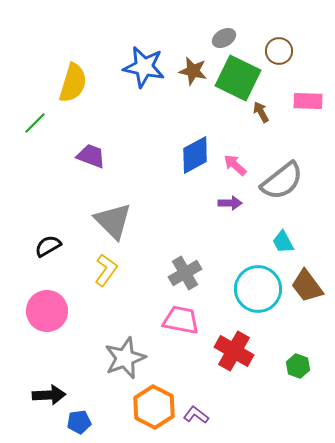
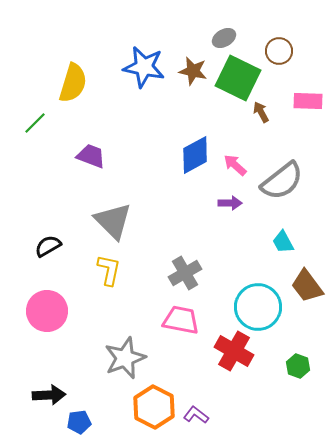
yellow L-shape: moved 3 px right; rotated 24 degrees counterclockwise
cyan circle: moved 18 px down
